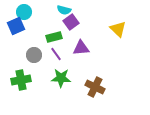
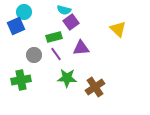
green star: moved 6 px right
brown cross: rotated 30 degrees clockwise
